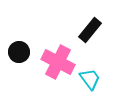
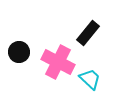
black rectangle: moved 2 px left, 3 px down
cyan trapezoid: rotated 10 degrees counterclockwise
